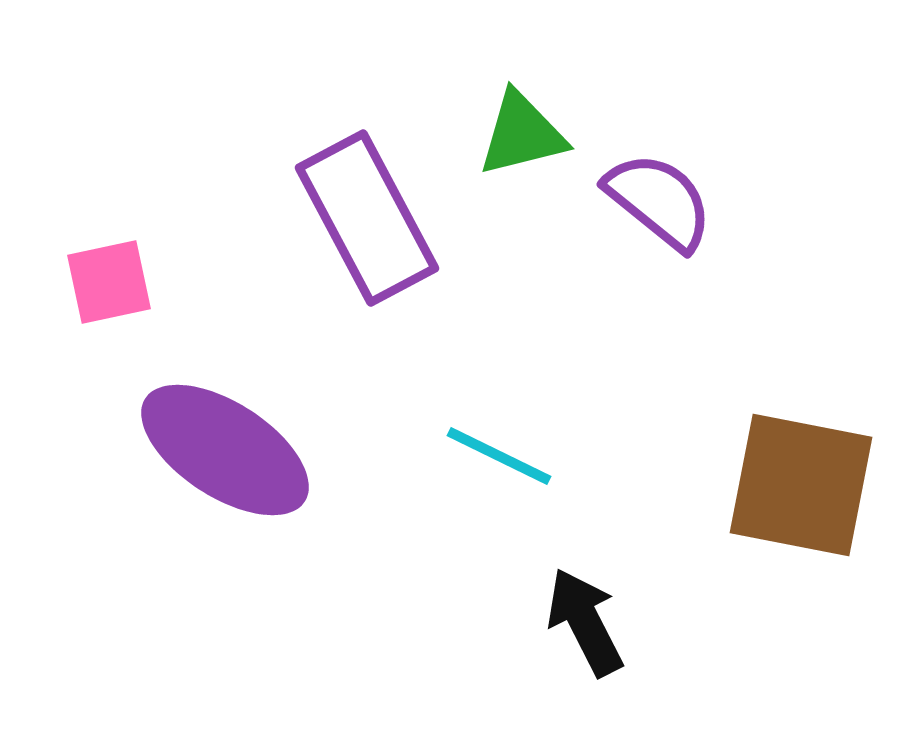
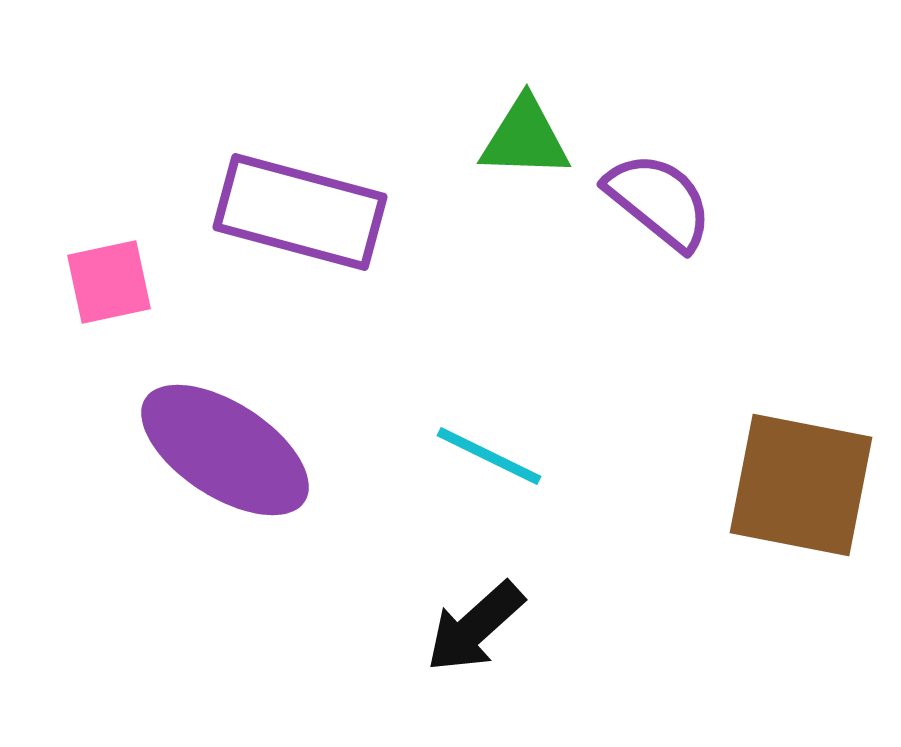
green triangle: moved 3 px right, 4 px down; rotated 16 degrees clockwise
purple rectangle: moved 67 px left, 6 px up; rotated 47 degrees counterclockwise
cyan line: moved 10 px left
black arrow: moved 110 px left, 5 px down; rotated 105 degrees counterclockwise
